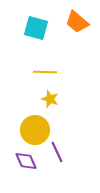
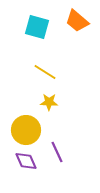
orange trapezoid: moved 1 px up
cyan square: moved 1 px right, 1 px up
yellow line: rotated 30 degrees clockwise
yellow star: moved 1 px left, 3 px down; rotated 18 degrees counterclockwise
yellow circle: moved 9 px left
